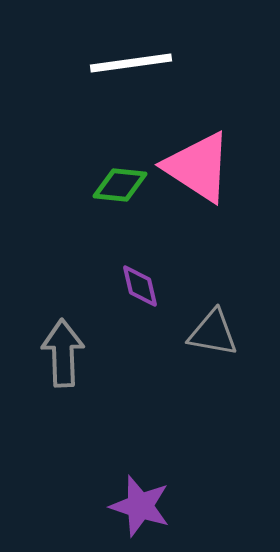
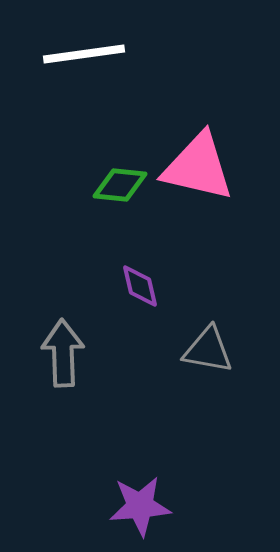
white line: moved 47 px left, 9 px up
pink triangle: rotated 20 degrees counterclockwise
gray triangle: moved 5 px left, 17 px down
purple star: rotated 22 degrees counterclockwise
